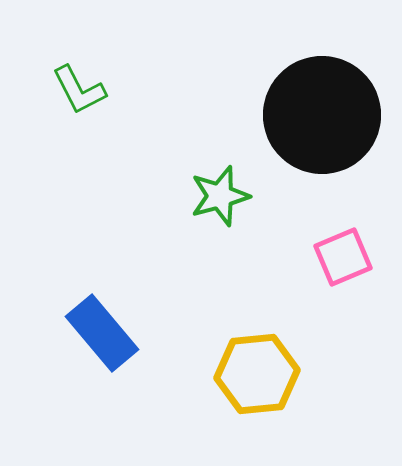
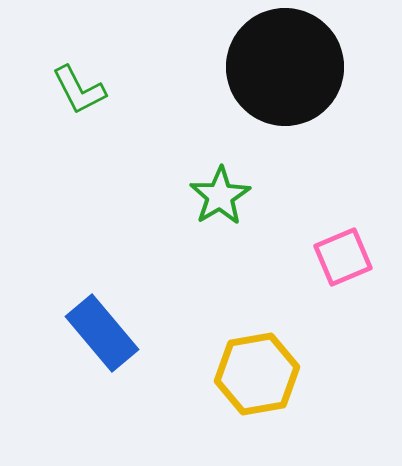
black circle: moved 37 px left, 48 px up
green star: rotated 16 degrees counterclockwise
yellow hexagon: rotated 4 degrees counterclockwise
